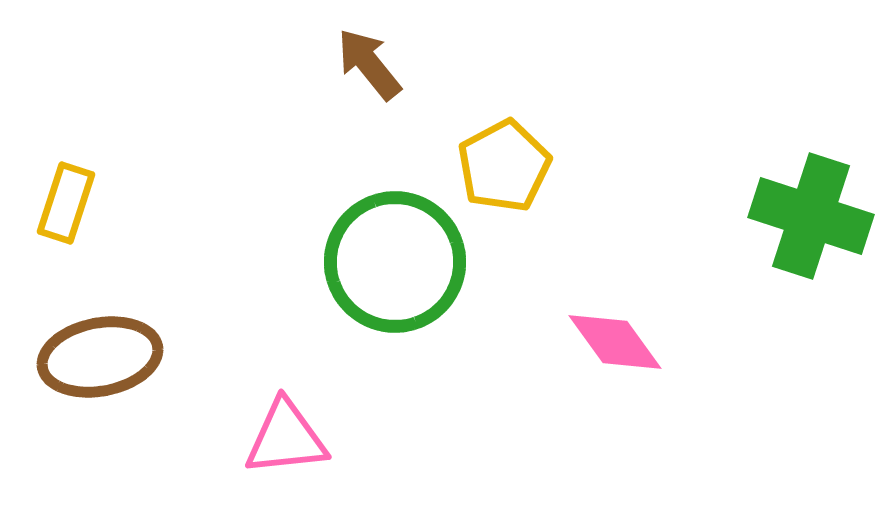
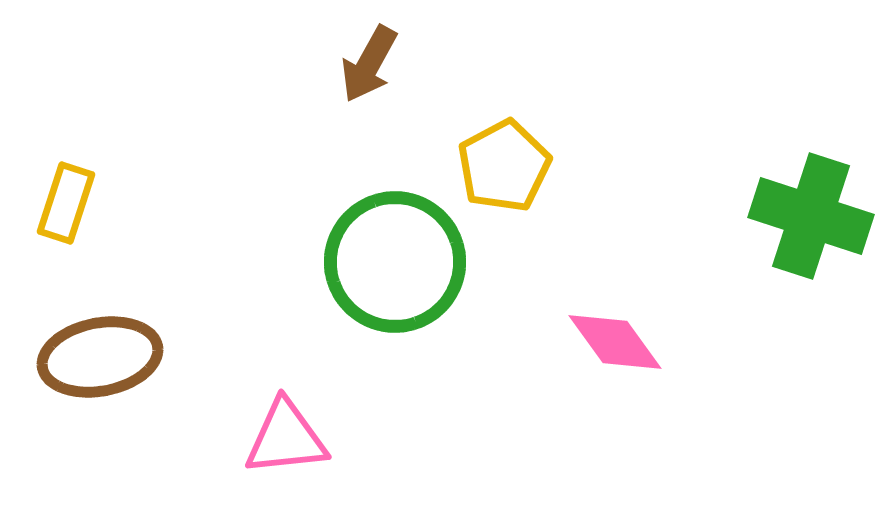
brown arrow: rotated 112 degrees counterclockwise
